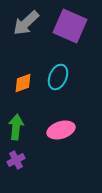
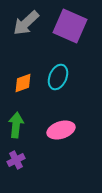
green arrow: moved 2 px up
